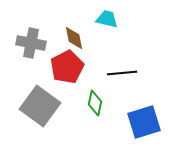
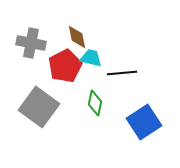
cyan trapezoid: moved 16 px left, 39 px down
brown diamond: moved 3 px right, 1 px up
red pentagon: moved 2 px left, 1 px up
gray square: moved 1 px left, 1 px down
blue square: rotated 16 degrees counterclockwise
